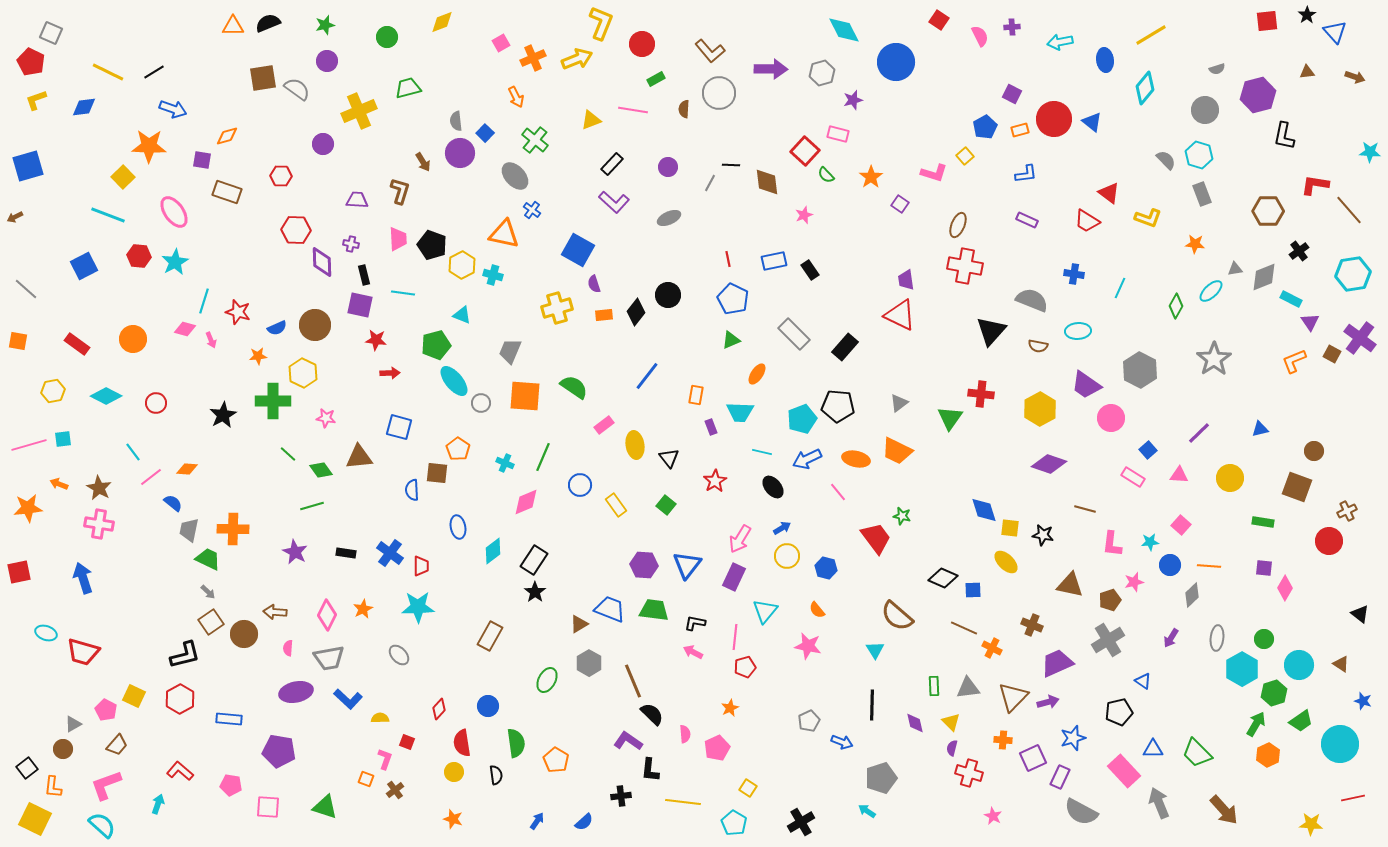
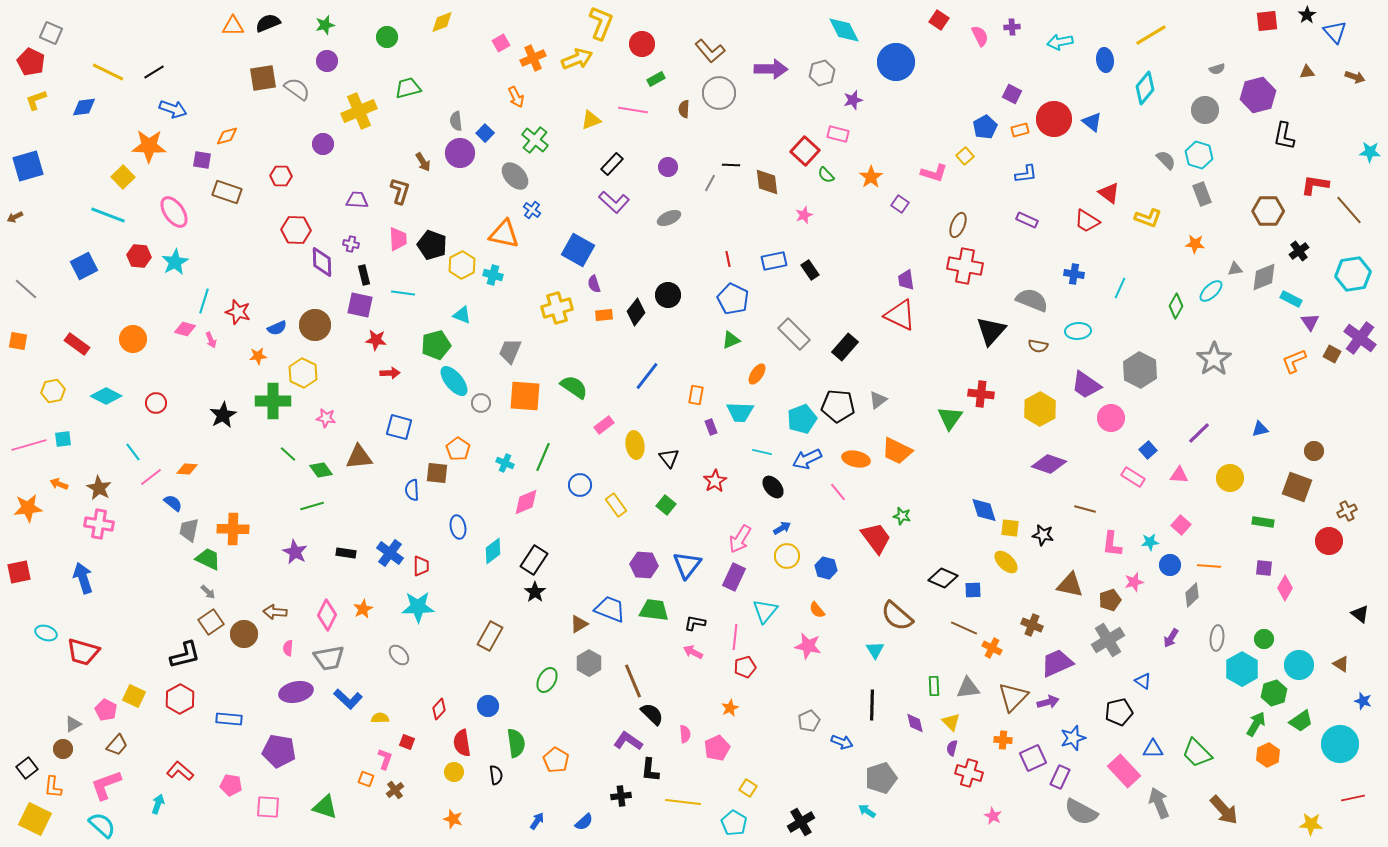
gray triangle at (899, 403): moved 21 px left, 3 px up
